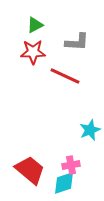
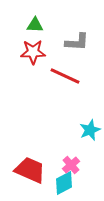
green triangle: rotated 30 degrees clockwise
pink cross: rotated 30 degrees counterclockwise
red trapezoid: rotated 16 degrees counterclockwise
cyan diamond: rotated 10 degrees counterclockwise
